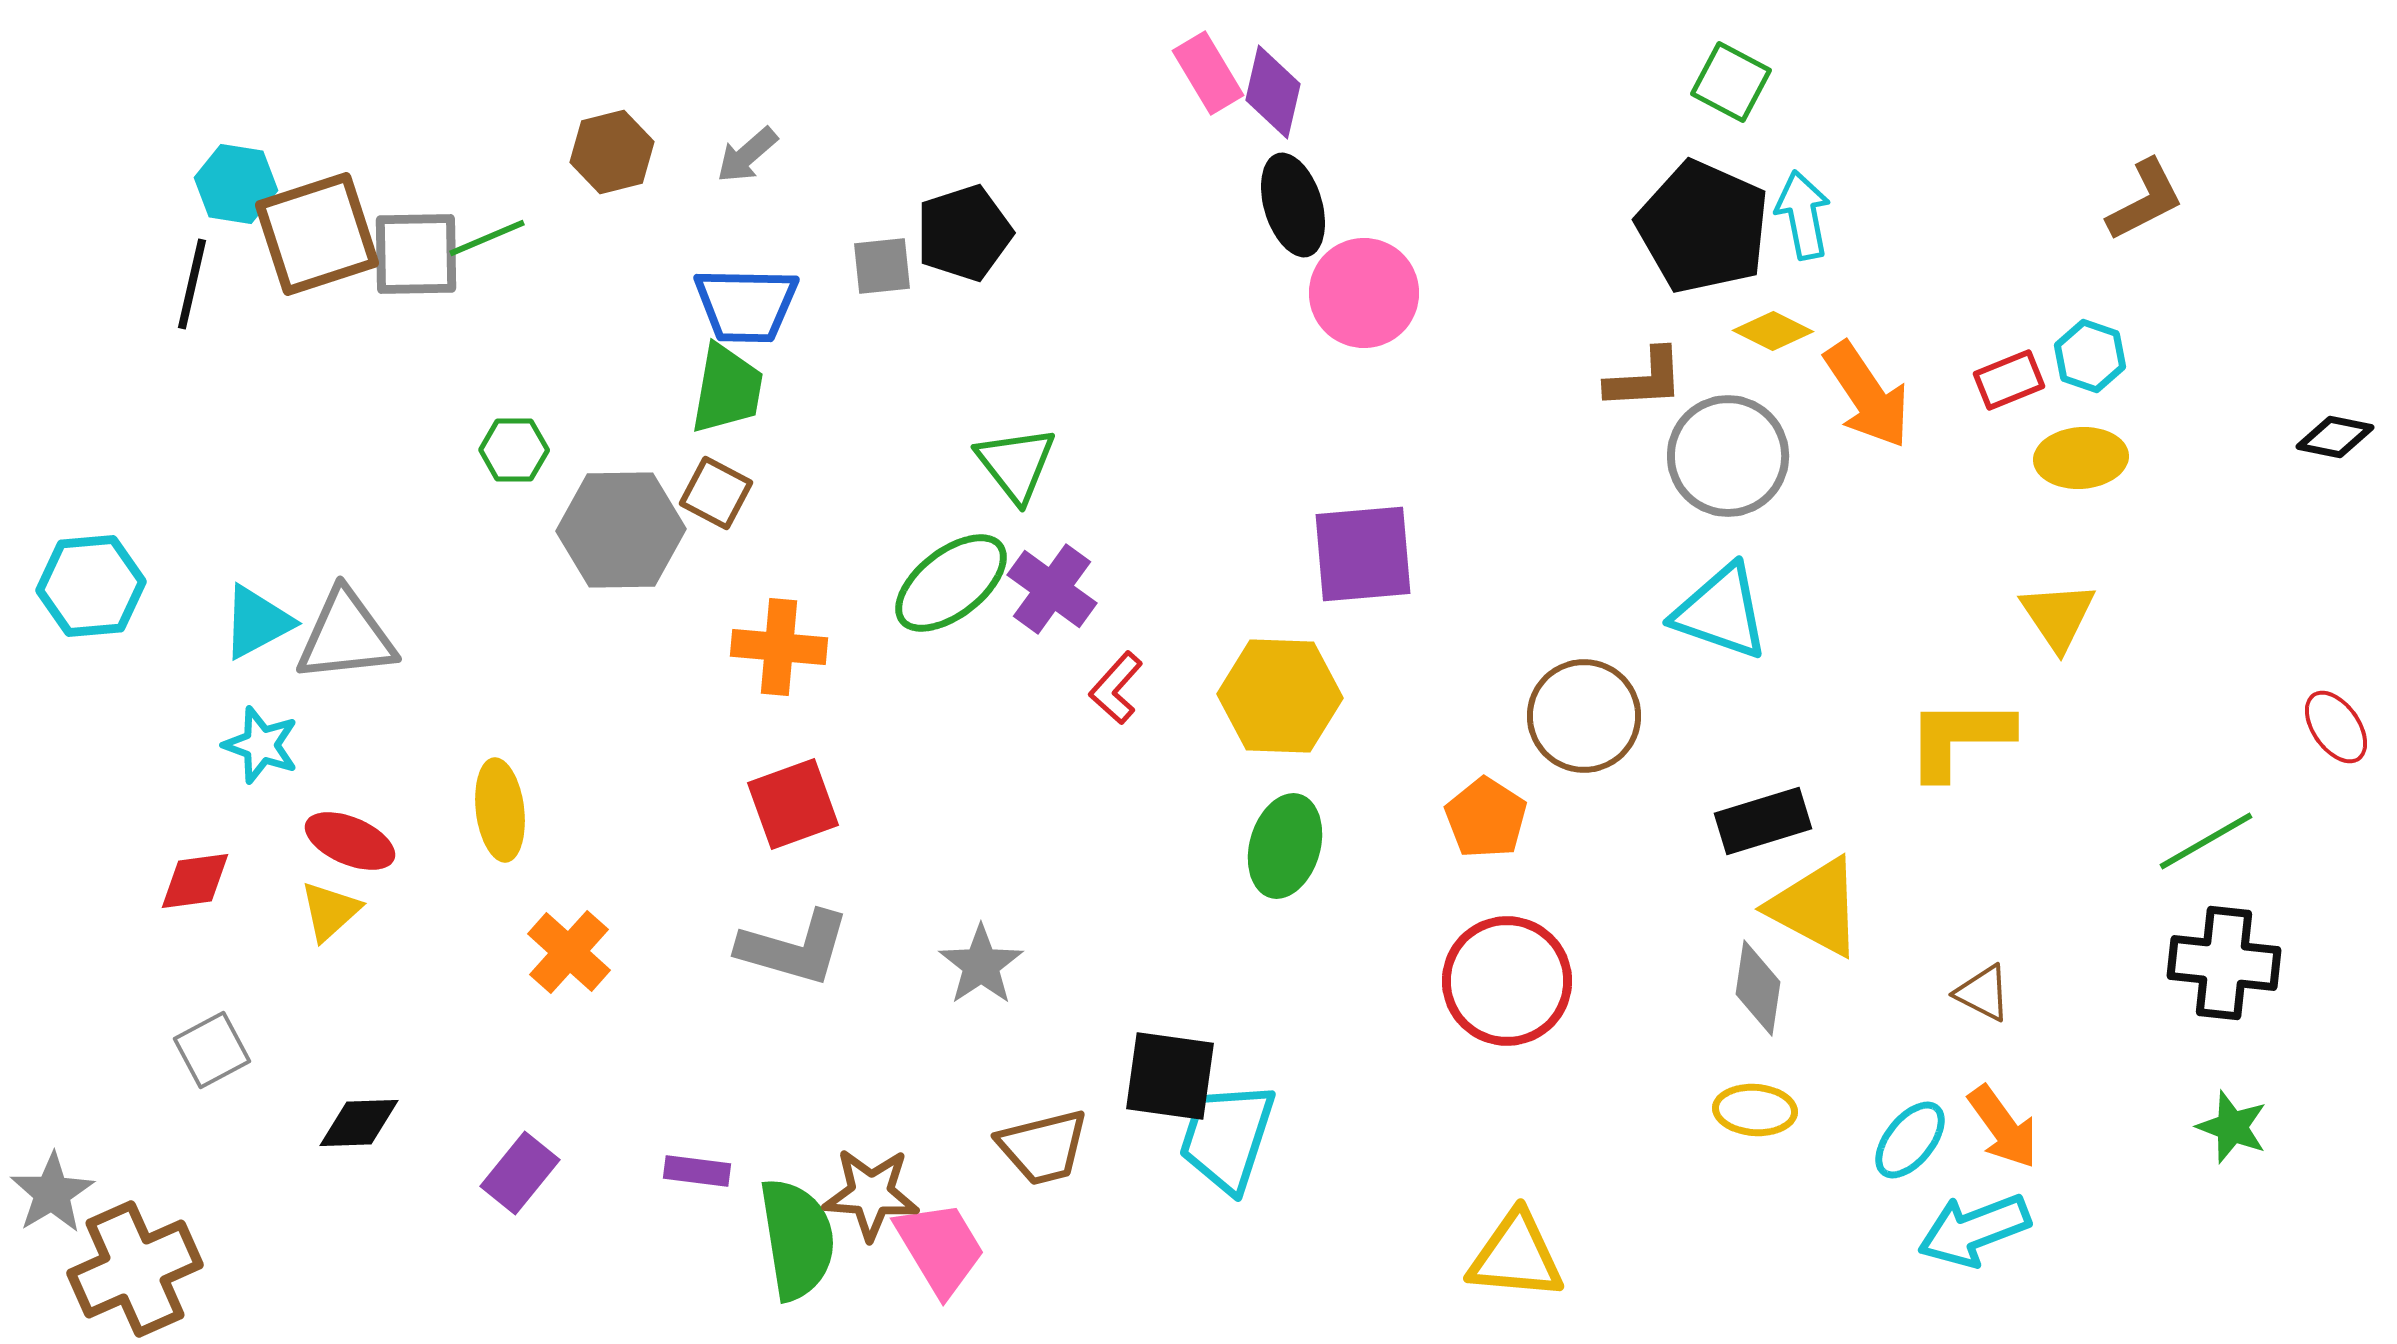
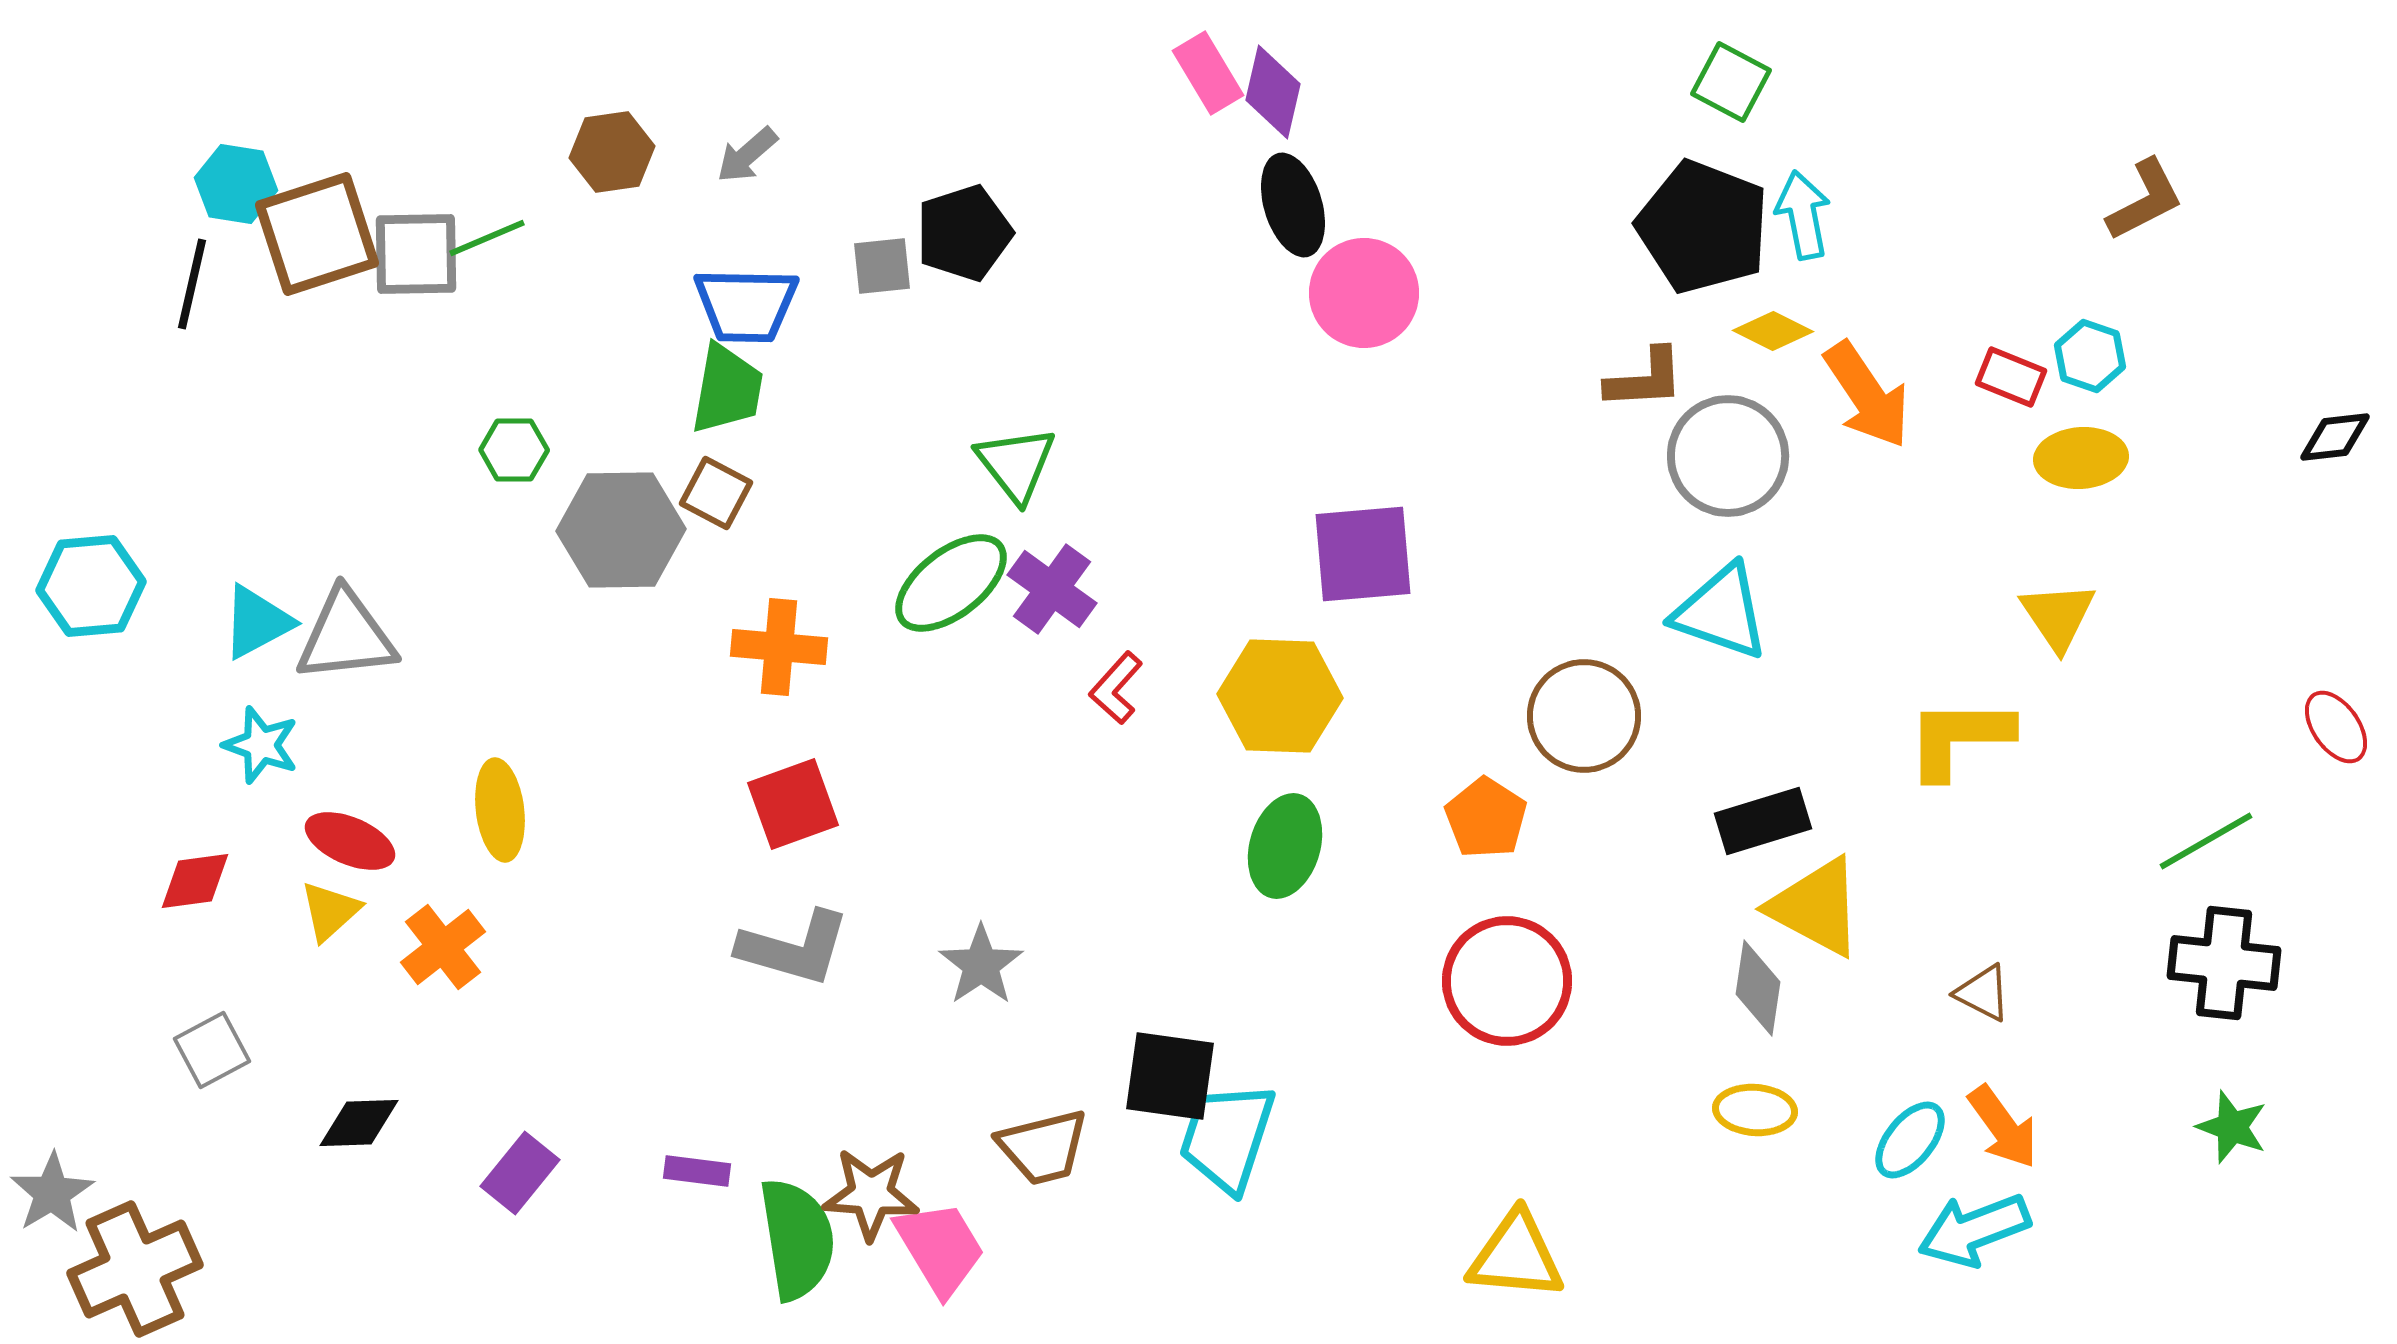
brown hexagon at (612, 152): rotated 6 degrees clockwise
black pentagon at (1703, 227): rotated 3 degrees counterclockwise
red rectangle at (2009, 380): moved 2 px right, 3 px up; rotated 44 degrees clockwise
black diamond at (2335, 437): rotated 18 degrees counterclockwise
orange cross at (569, 952): moved 126 px left, 5 px up; rotated 10 degrees clockwise
